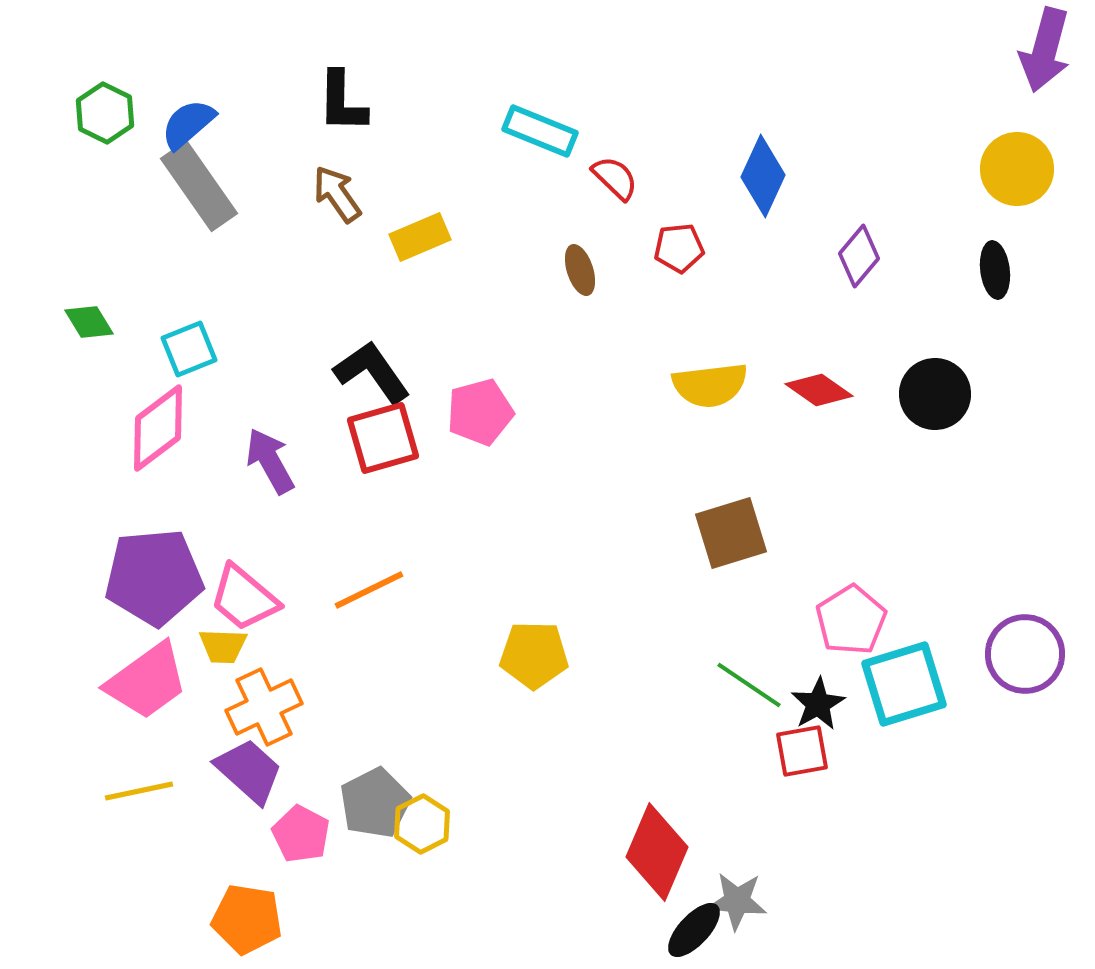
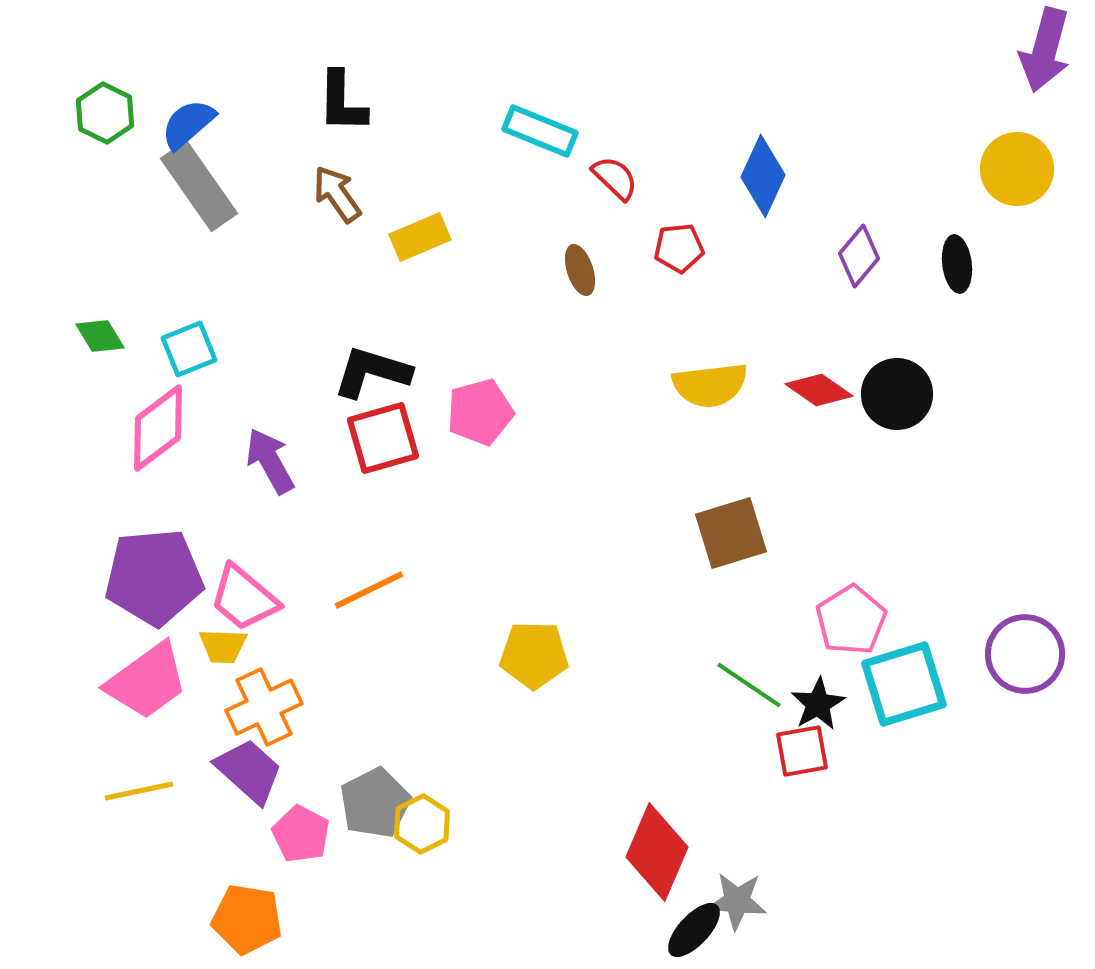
black ellipse at (995, 270): moved 38 px left, 6 px up
green diamond at (89, 322): moved 11 px right, 14 px down
black L-shape at (372, 372): rotated 38 degrees counterclockwise
black circle at (935, 394): moved 38 px left
